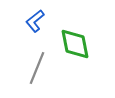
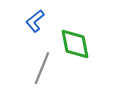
gray line: moved 5 px right
